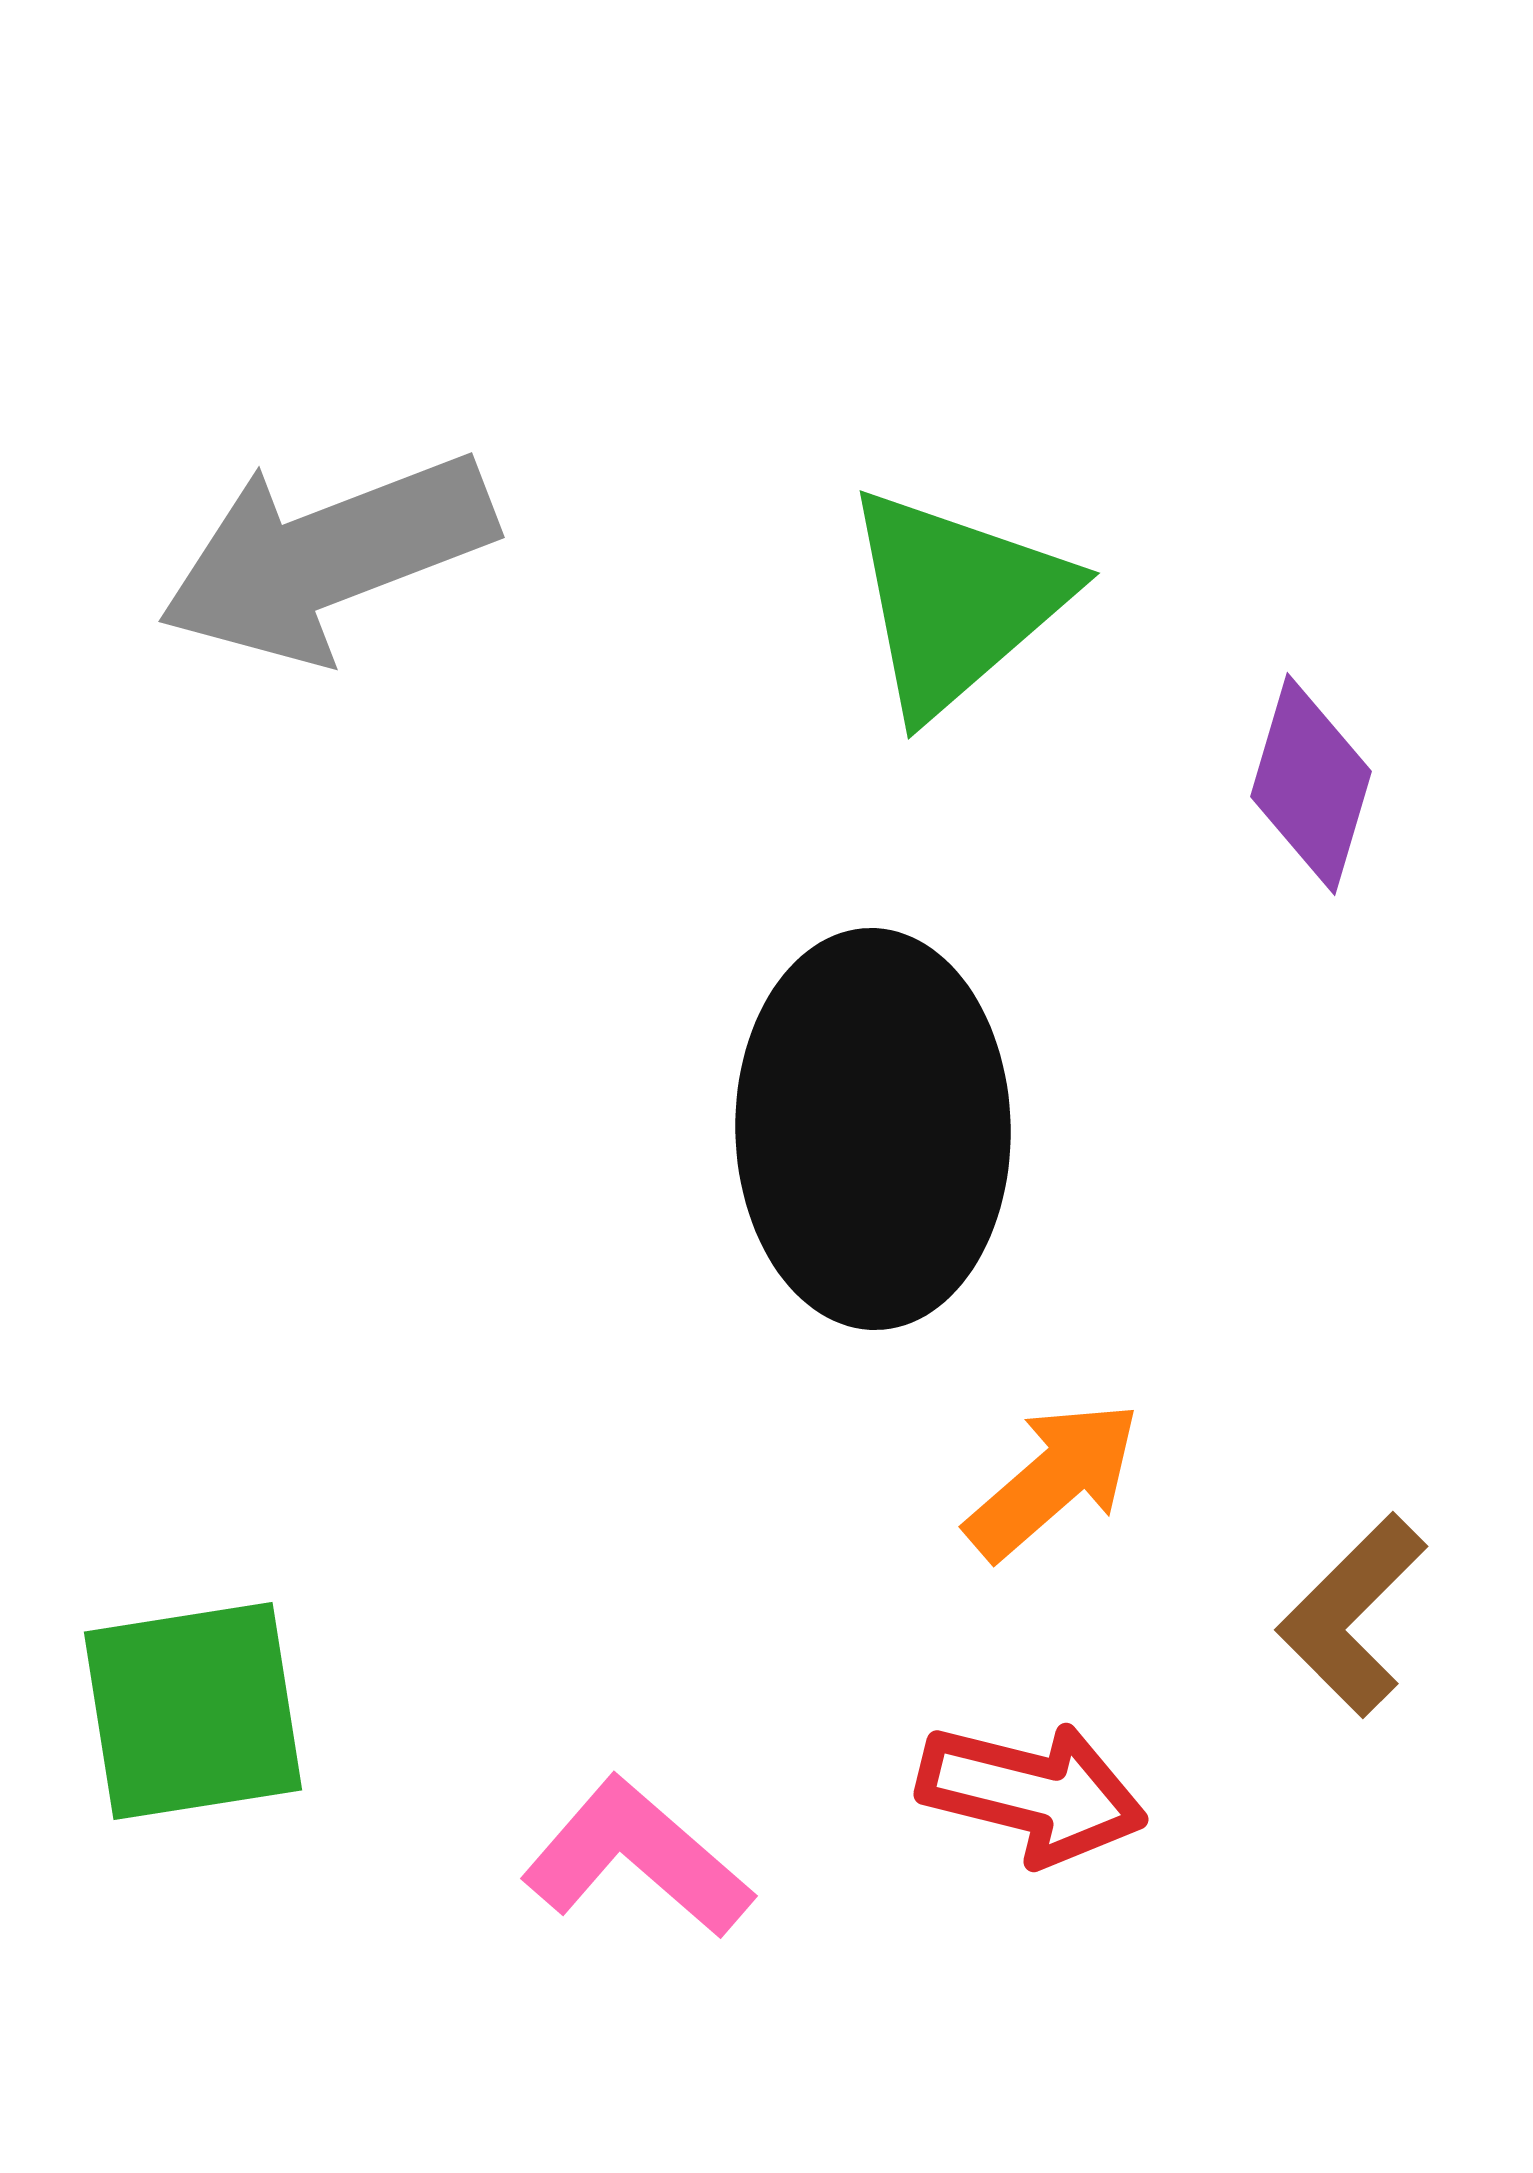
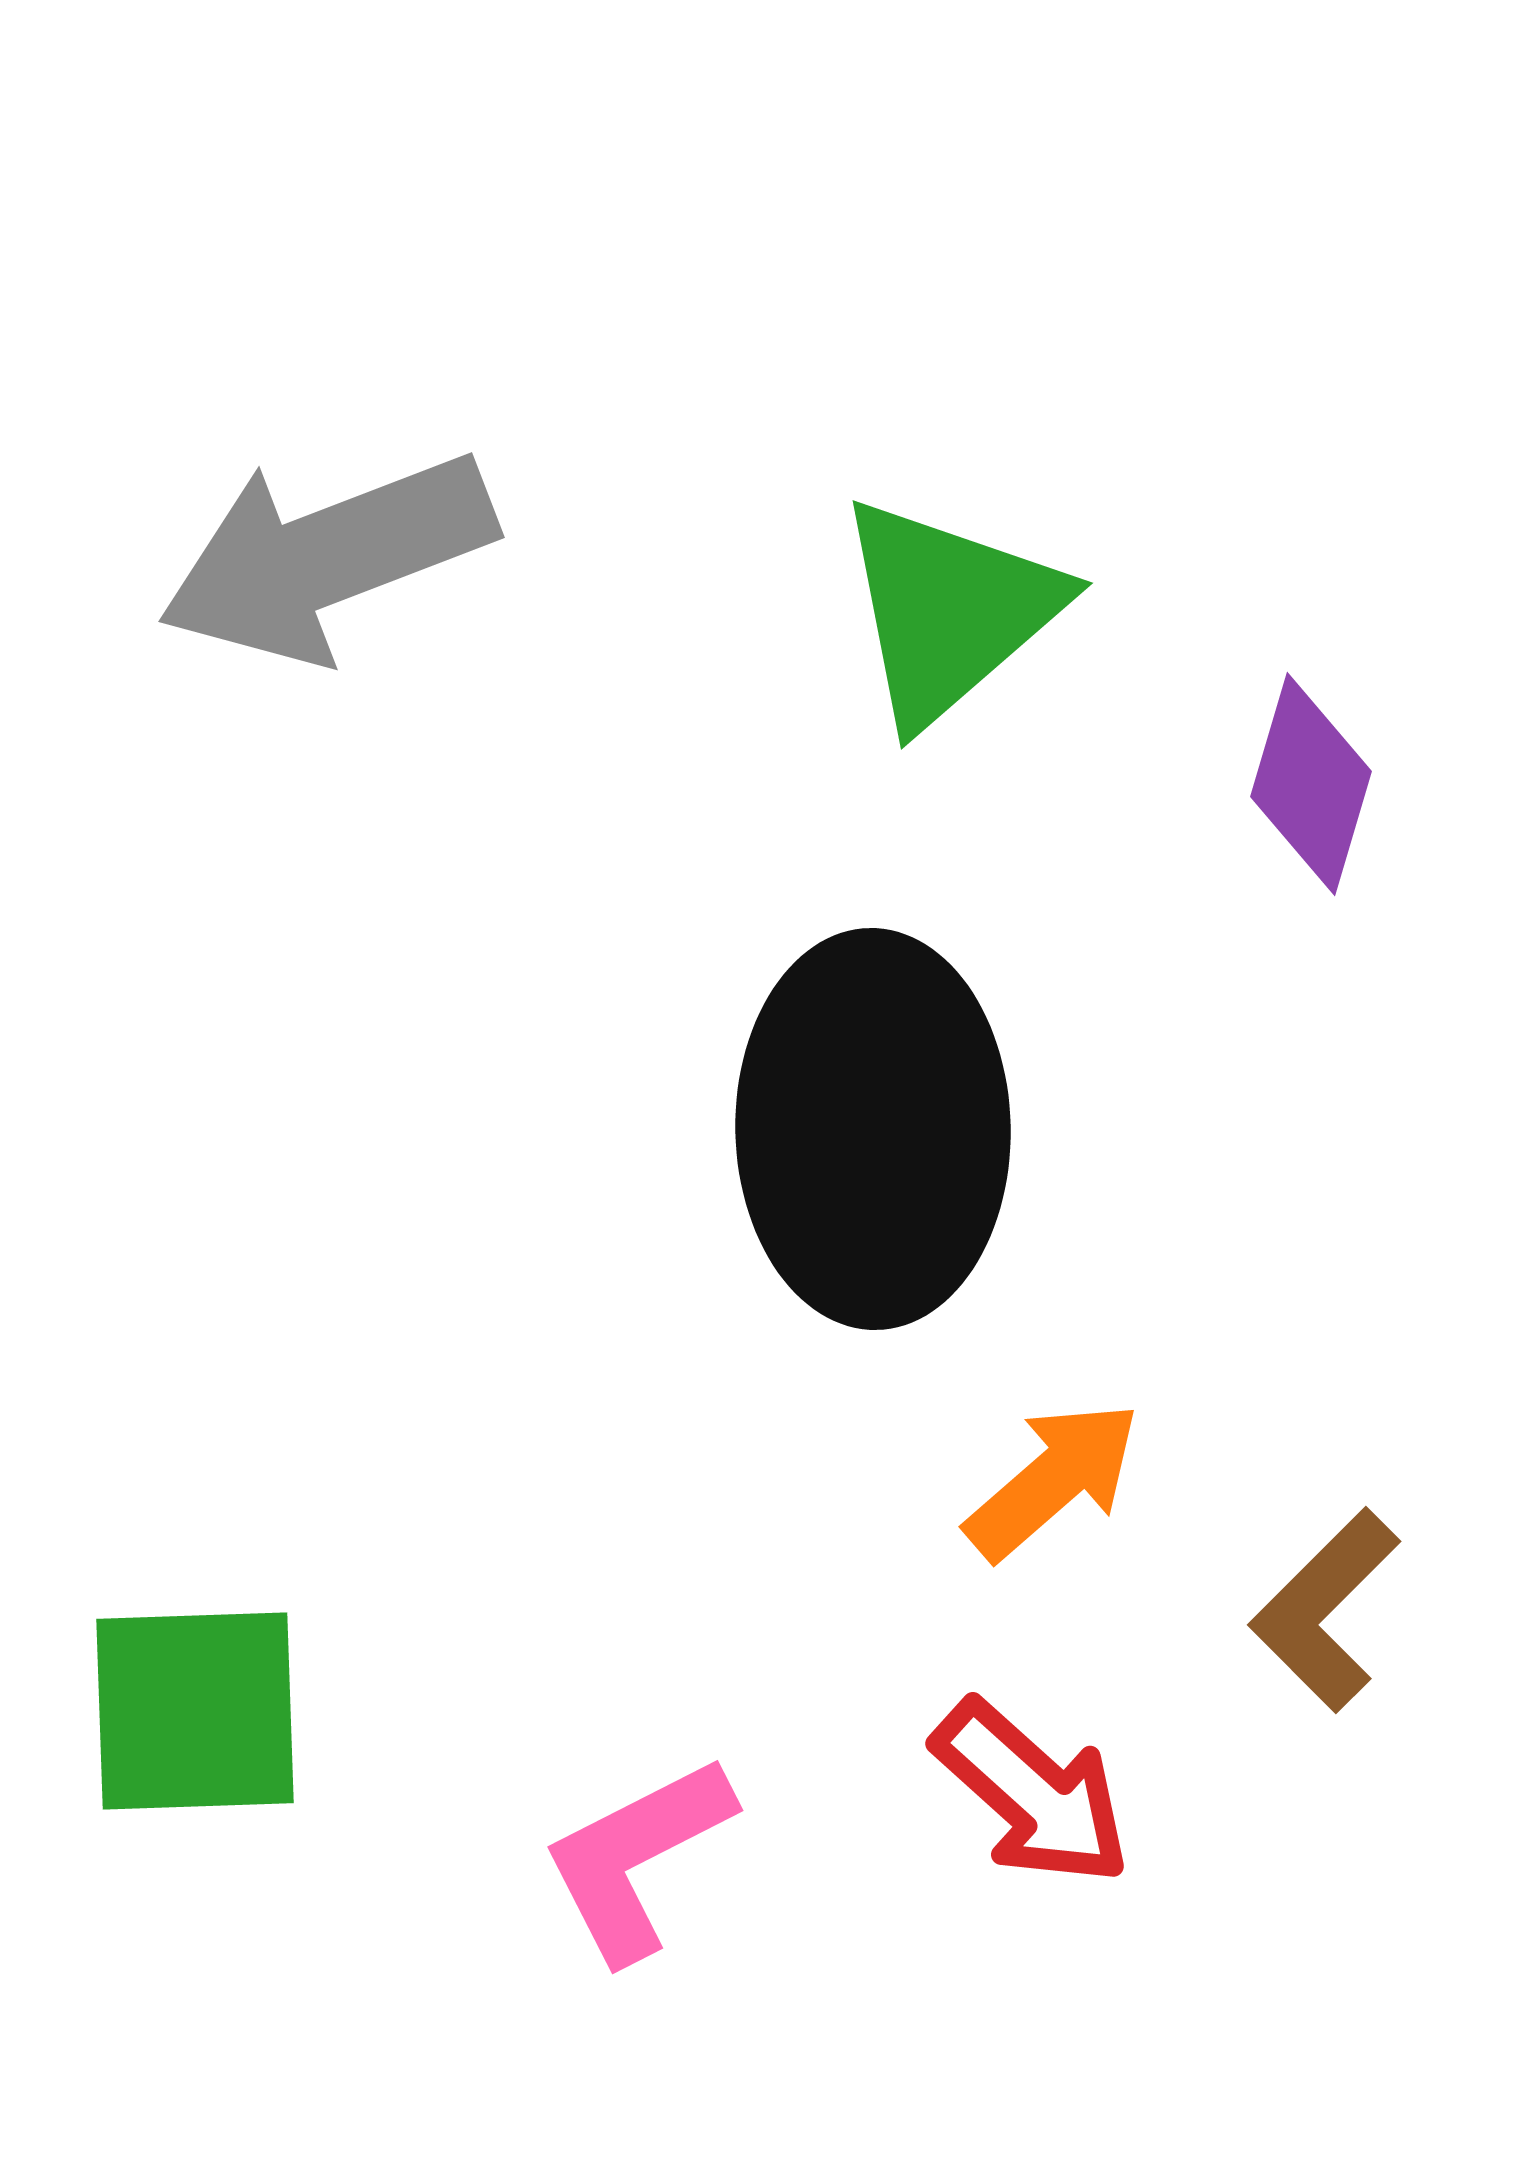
green triangle: moved 7 px left, 10 px down
brown L-shape: moved 27 px left, 5 px up
green square: moved 2 px right; rotated 7 degrees clockwise
red arrow: rotated 28 degrees clockwise
pink L-shape: rotated 68 degrees counterclockwise
